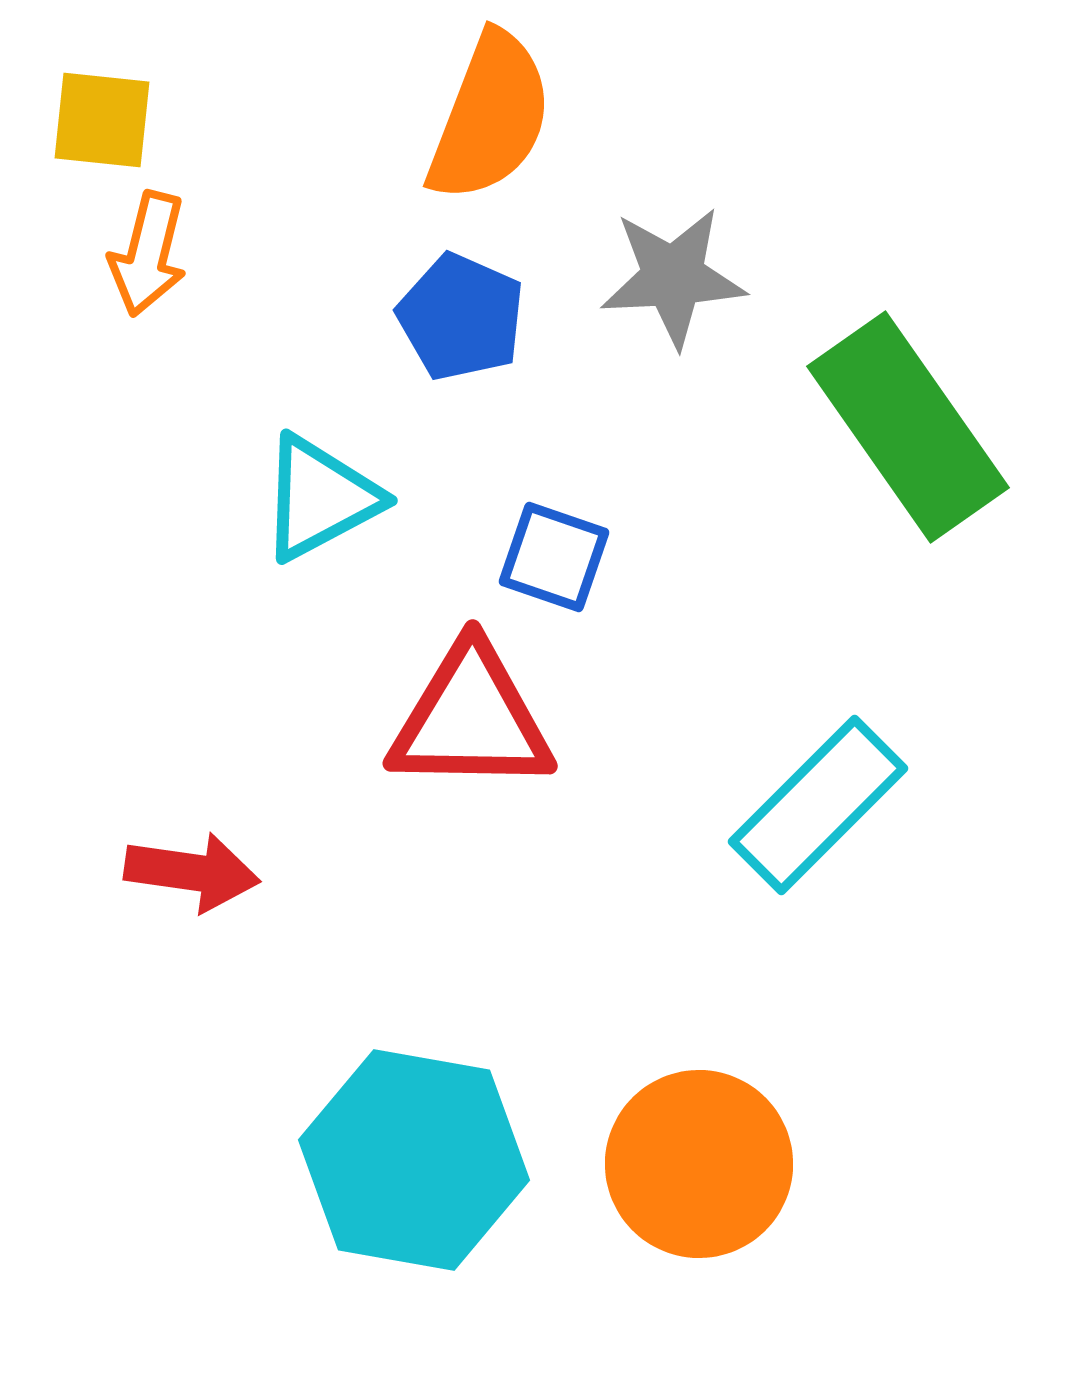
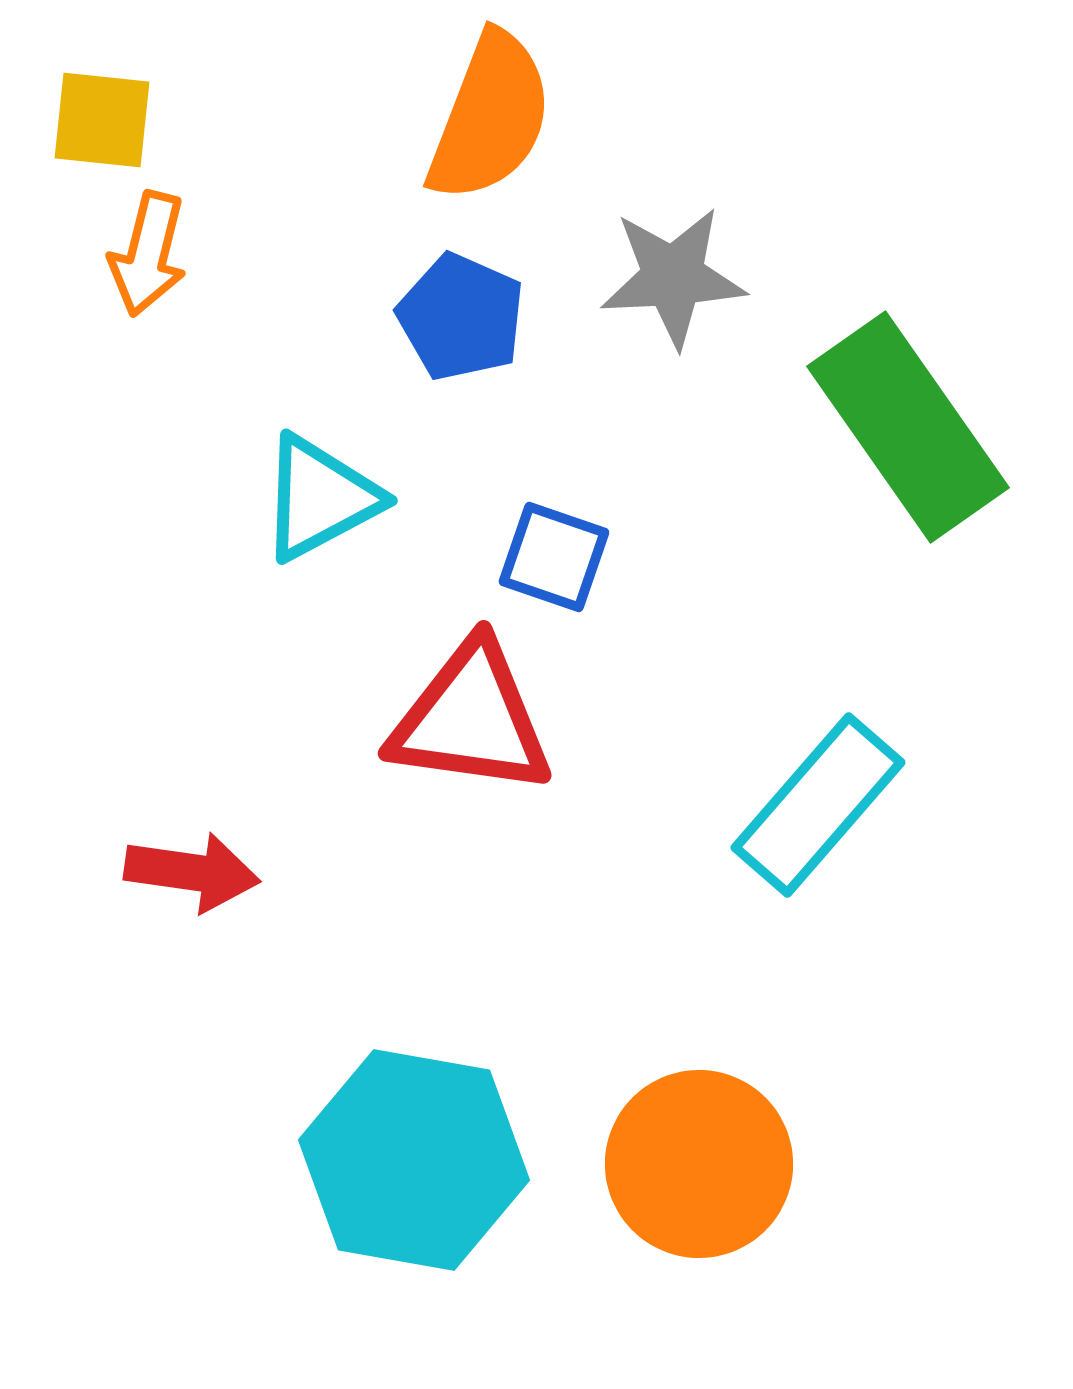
red triangle: rotated 7 degrees clockwise
cyan rectangle: rotated 4 degrees counterclockwise
